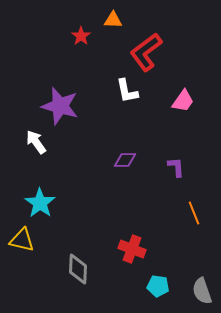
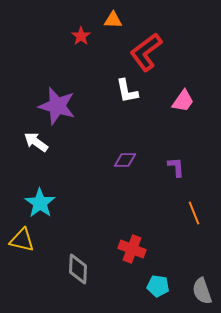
purple star: moved 3 px left
white arrow: rotated 20 degrees counterclockwise
